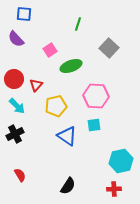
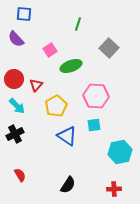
yellow pentagon: rotated 15 degrees counterclockwise
cyan hexagon: moved 1 px left, 9 px up
black semicircle: moved 1 px up
